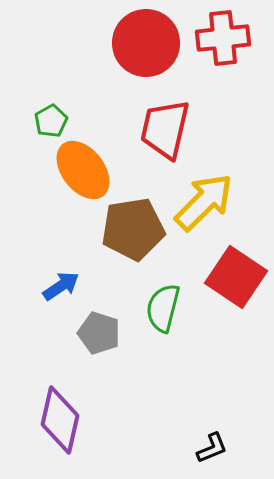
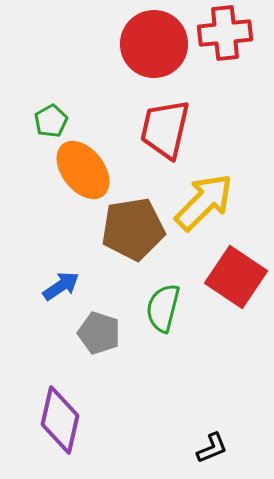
red cross: moved 2 px right, 5 px up
red circle: moved 8 px right, 1 px down
